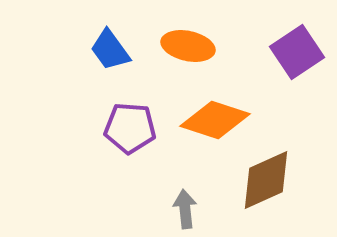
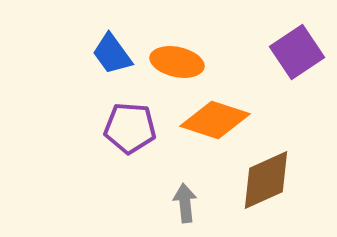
orange ellipse: moved 11 px left, 16 px down
blue trapezoid: moved 2 px right, 4 px down
gray arrow: moved 6 px up
